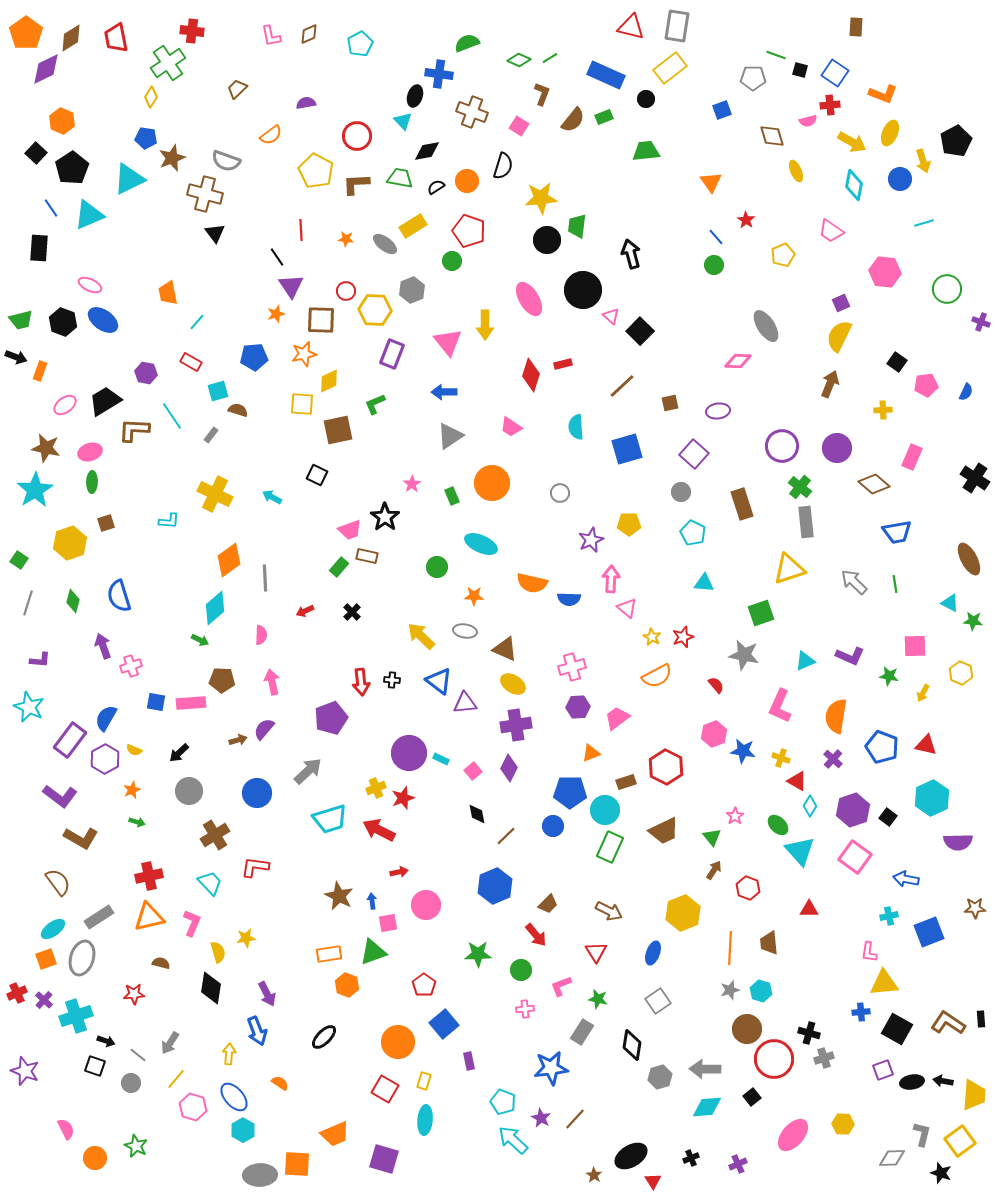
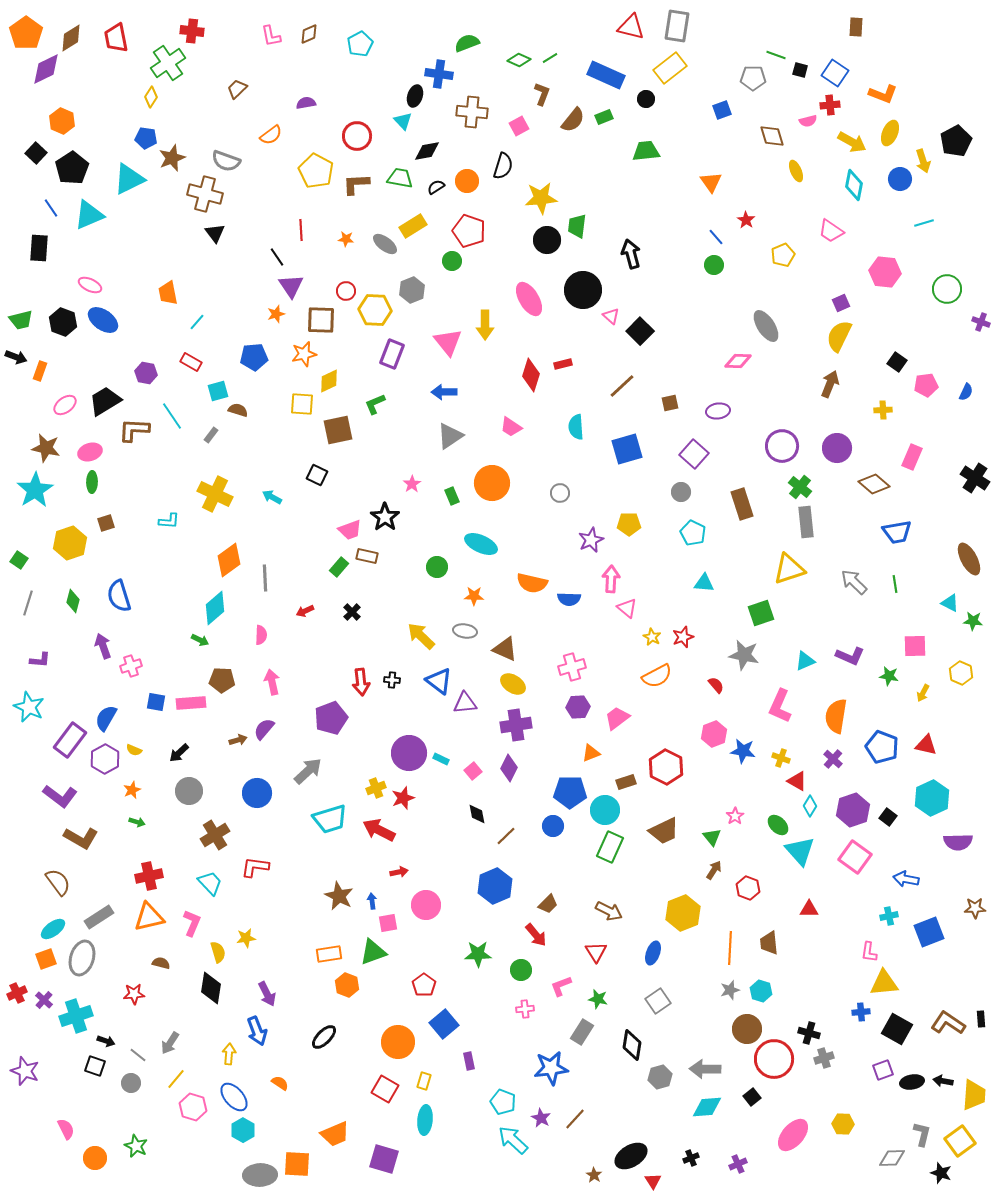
brown cross at (472, 112): rotated 16 degrees counterclockwise
pink square at (519, 126): rotated 30 degrees clockwise
